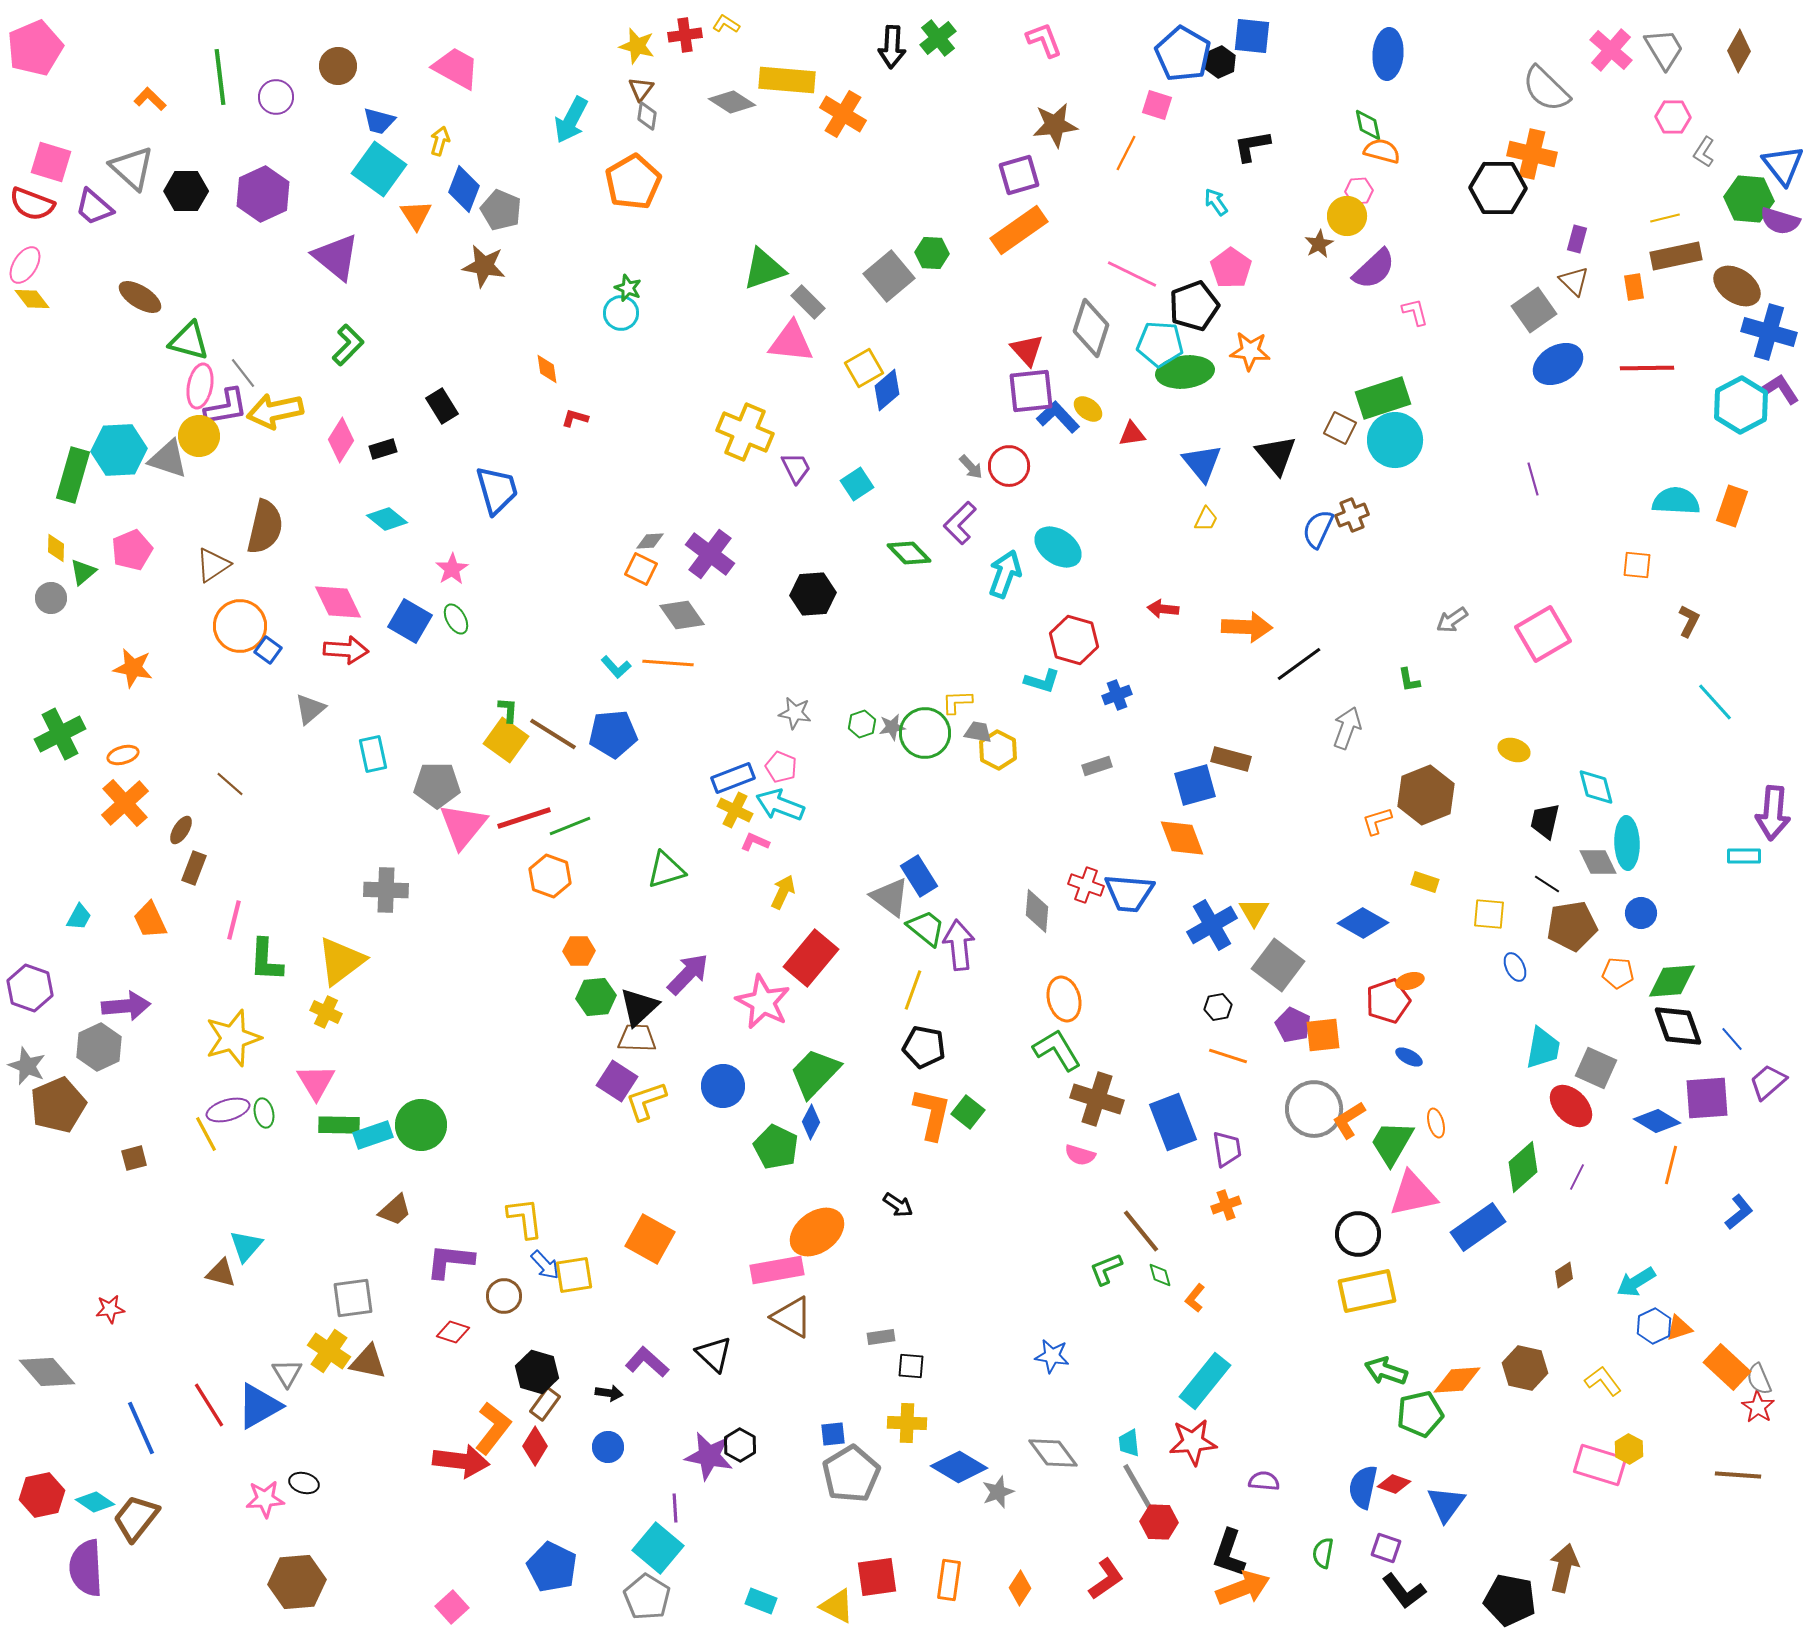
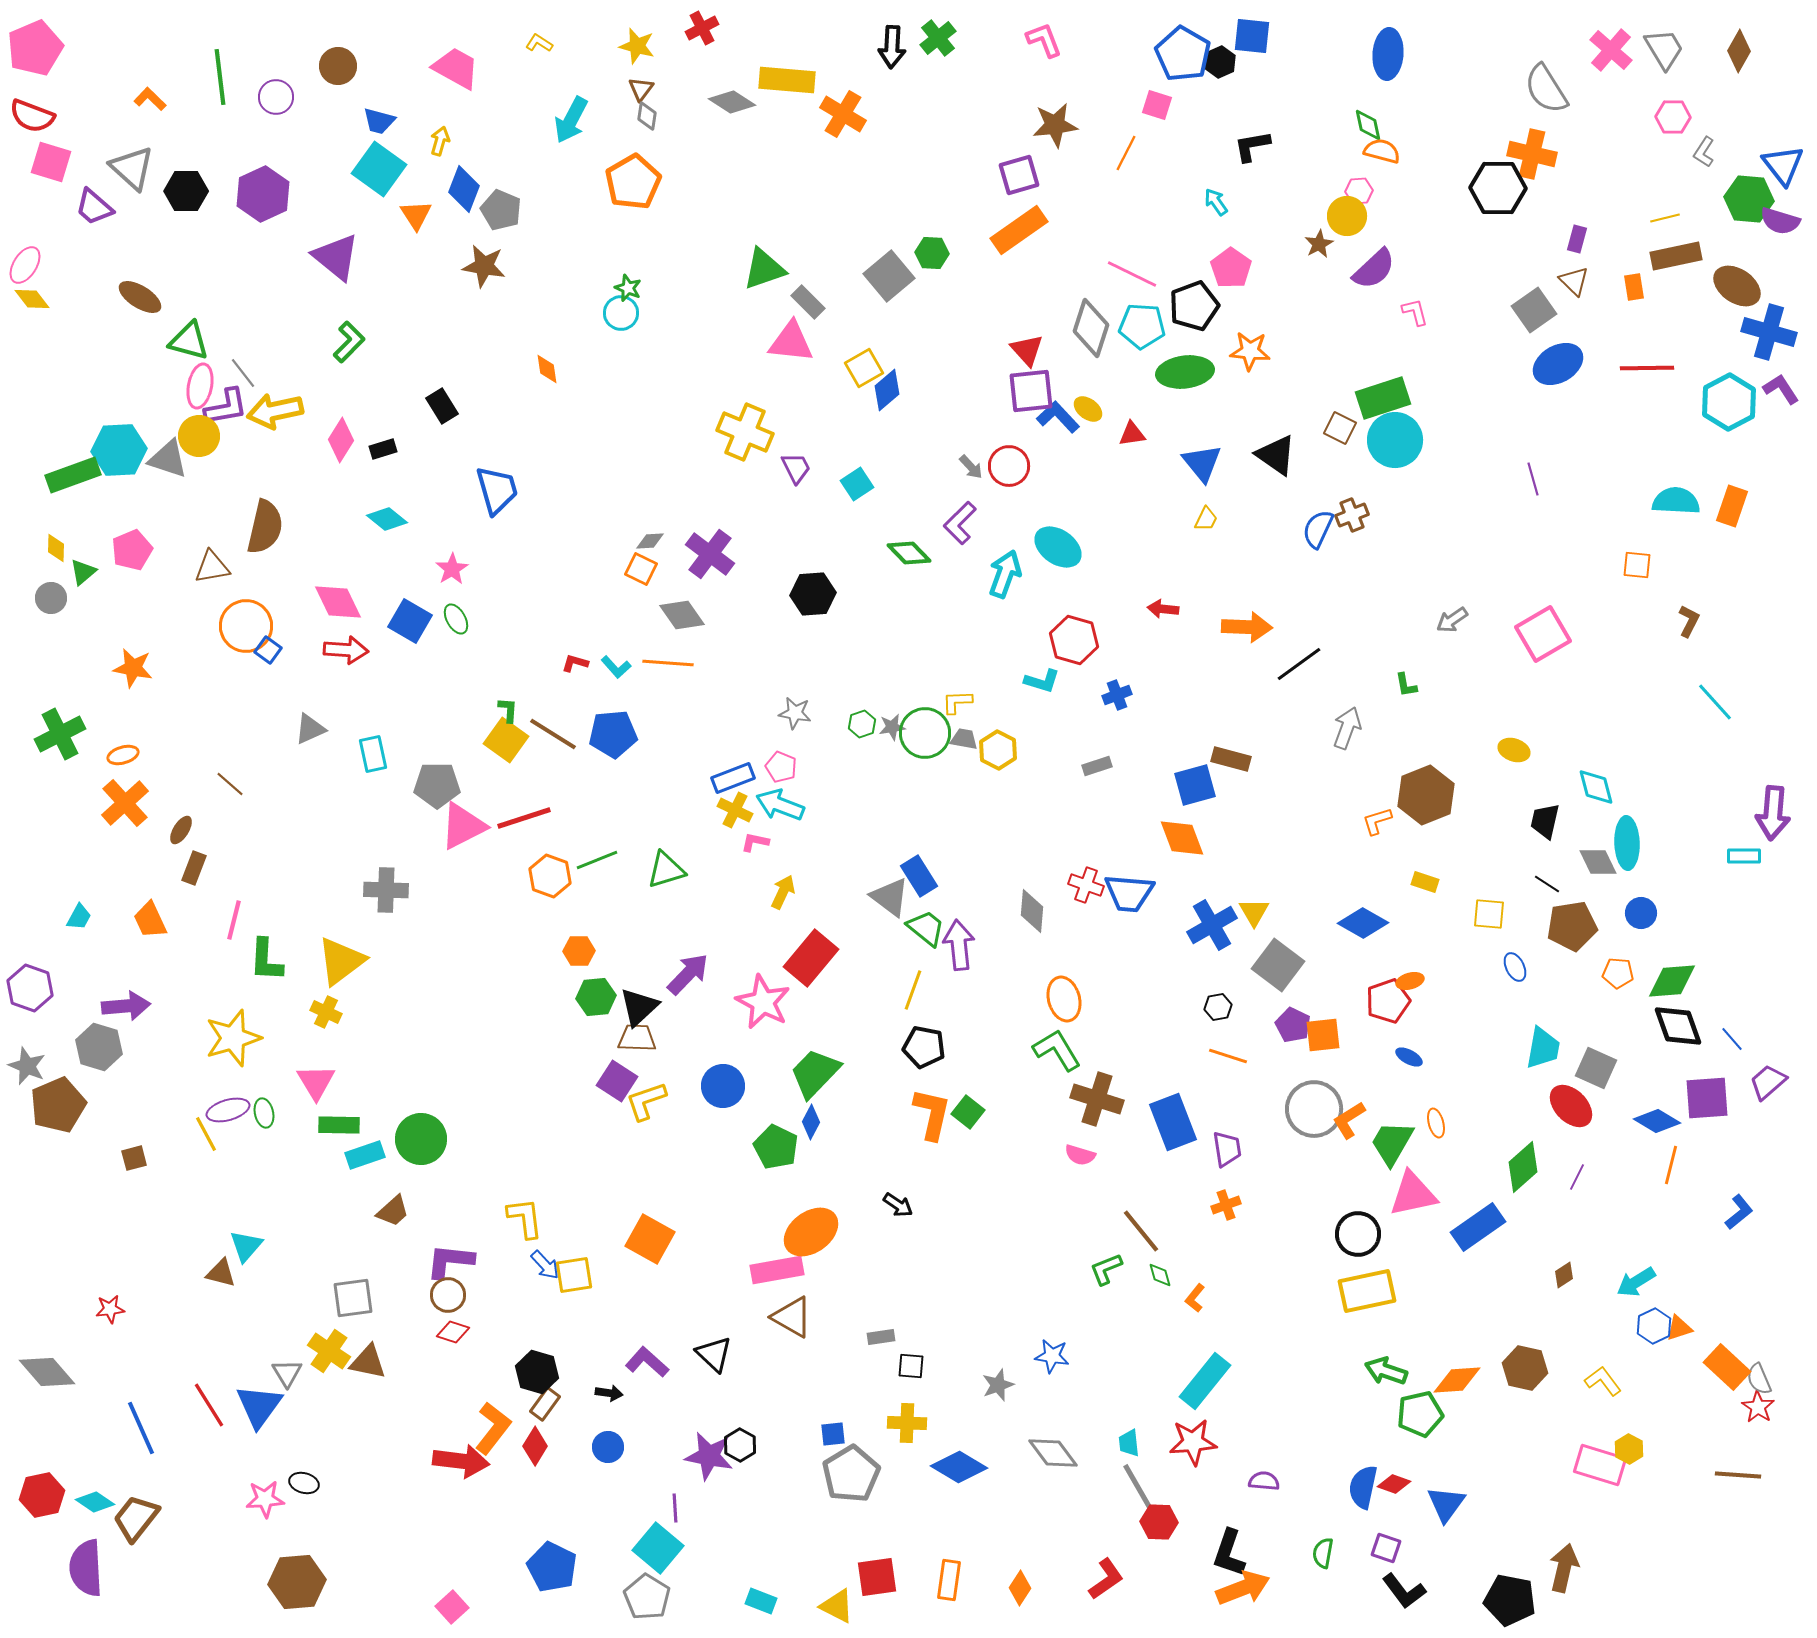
yellow L-shape at (726, 24): moved 187 px left, 19 px down
red cross at (685, 35): moved 17 px right, 7 px up; rotated 20 degrees counterclockwise
gray semicircle at (1546, 89): rotated 14 degrees clockwise
red semicircle at (32, 204): moved 88 px up
cyan pentagon at (1160, 344): moved 18 px left, 18 px up
green L-shape at (348, 345): moved 1 px right, 3 px up
cyan hexagon at (1741, 405): moved 12 px left, 3 px up
red L-shape at (575, 418): moved 245 px down
black triangle at (1276, 455): rotated 15 degrees counterclockwise
green rectangle at (73, 475): rotated 54 degrees clockwise
brown triangle at (213, 565): moved 1 px left, 2 px down; rotated 24 degrees clockwise
orange circle at (240, 626): moved 6 px right
green L-shape at (1409, 680): moved 3 px left, 5 px down
gray triangle at (310, 709): moved 20 px down; rotated 16 degrees clockwise
gray trapezoid at (978, 732): moved 14 px left, 7 px down
pink triangle at (463, 826): rotated 24 degrees clockwise
green line at (570, 826): moved 27 px right, 34 px down
pink L-shape at (755, 842): rotated 12 degrees counterclockwise
gray diamond at (1037, 911): moved 5 px left
gray hexagon at (99, 1047): rotated 18 degrees counterclockwise
green circle at (421, 1125): moved 14 px down
cyan rectangle at (373, 1135): moved 8 px left, 20 px down
brown trapezoid at (395, 1210): moved 2 px left, 1 px down
orange ellipse at (817, 1232): moved 6 px left
brown circle at (504, 1296): moved 56 px left, 1 px up
blue triangle at (259, 1406): rotated 24 degrees counterclockwise
gray star at (998, 1492): moved 107 px up
